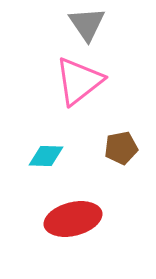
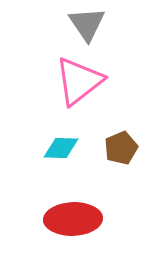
brown pentagon: rotated 12 degrees counterclockwise
cyan diamond: moved 15 px right, 8 px up
red ellipse: rotated 12 degrees clockwise
